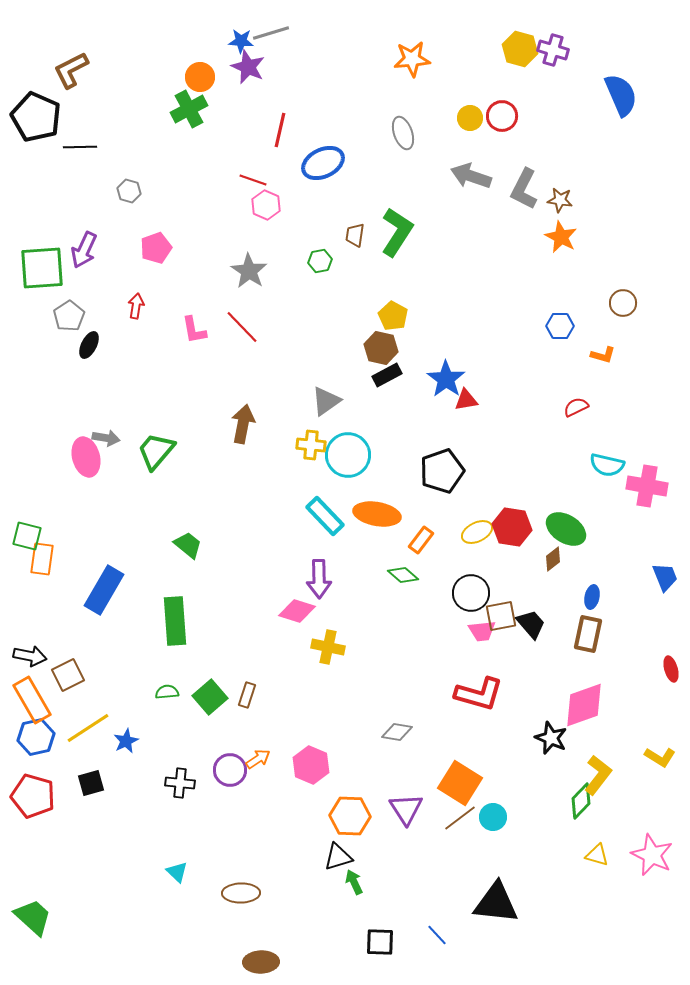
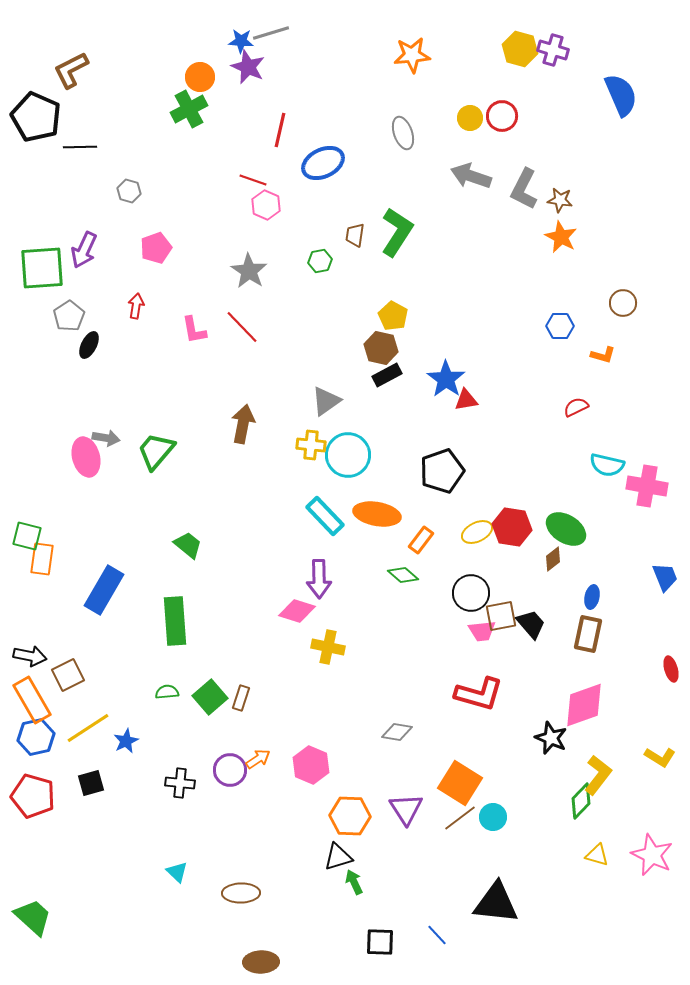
orange star at (412, 59): moved 4 px up
brown rectangle at (247, 695): moved 6 px left, 3 px down
